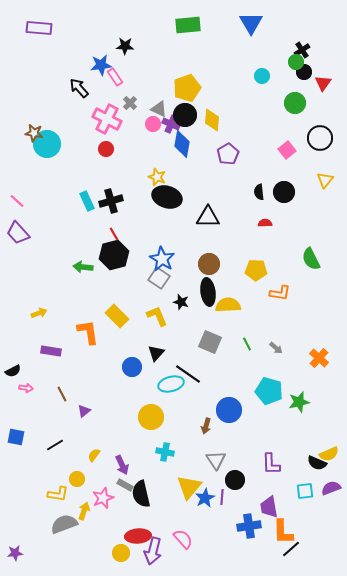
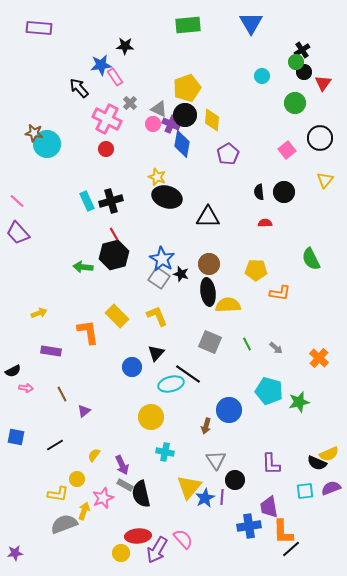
black star at (181, 302): moved 28 px up
purple arrow at (153, 551): moved 4 px right, 1 px up; rotated 16 degrees clockwise
